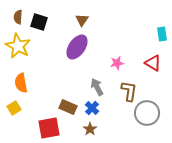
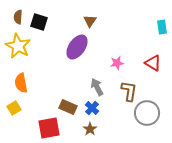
brown triangle: moved 8 px right, 1 px down
cyan rectangle: moved 7 px up
